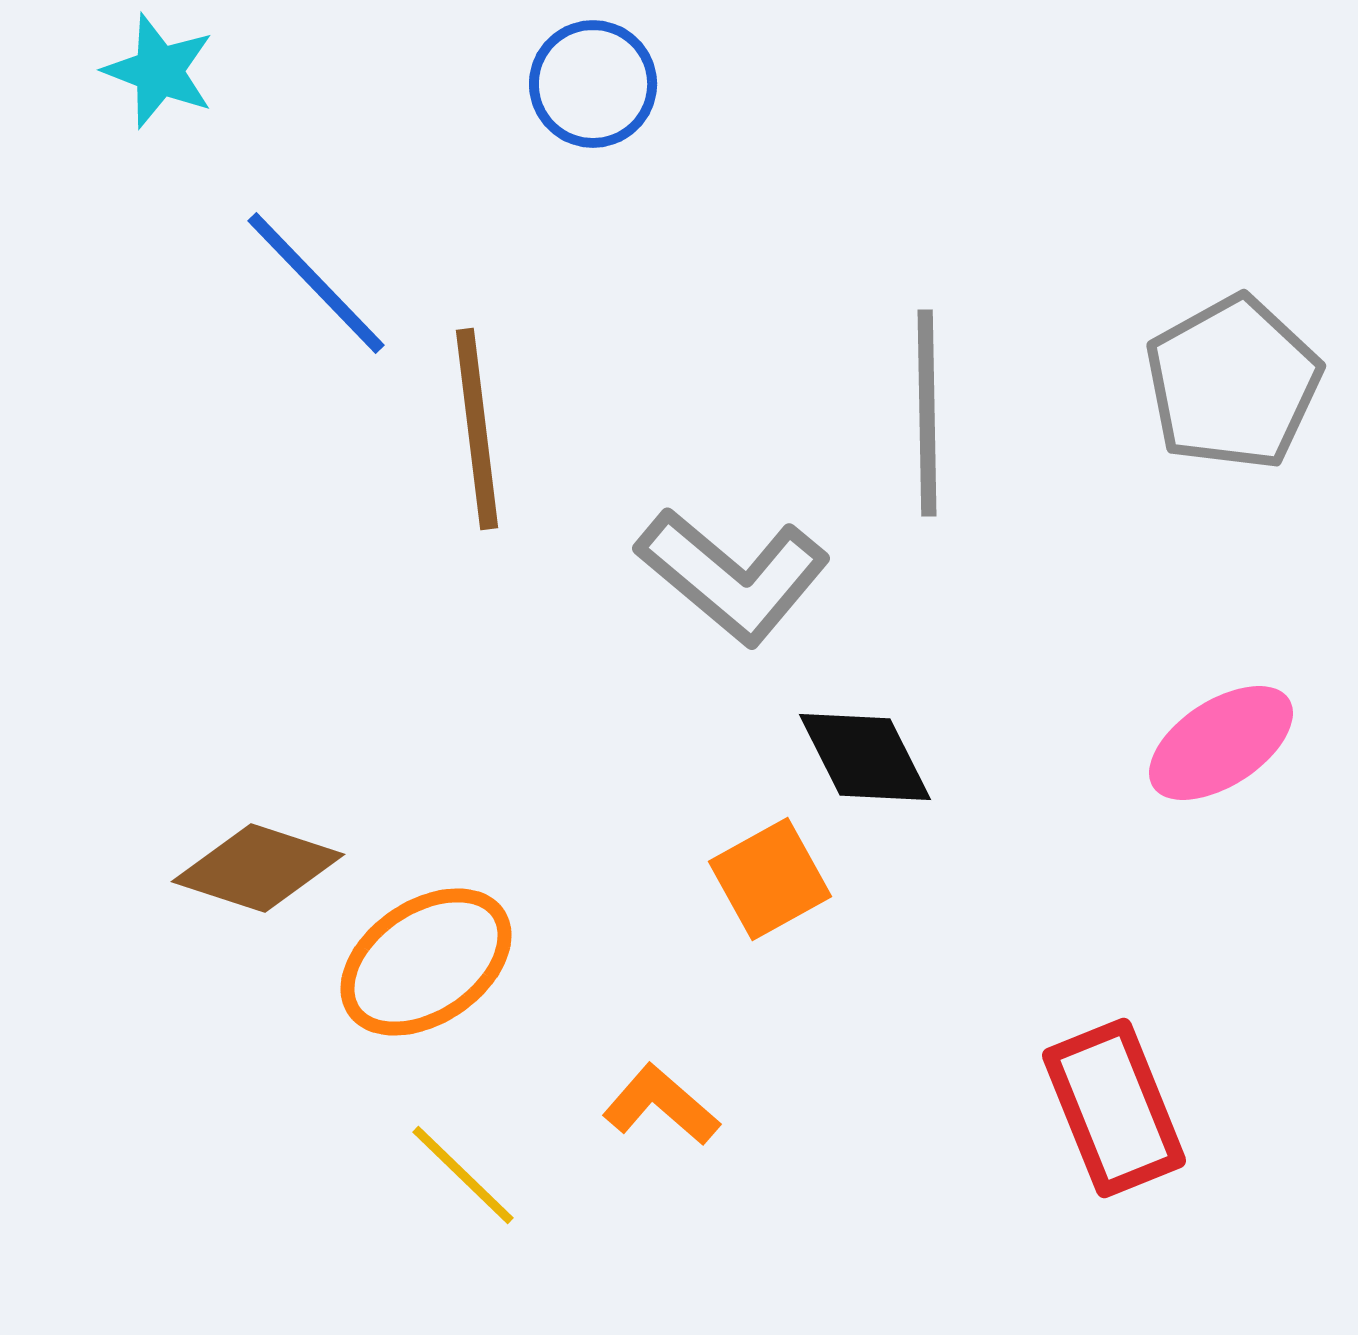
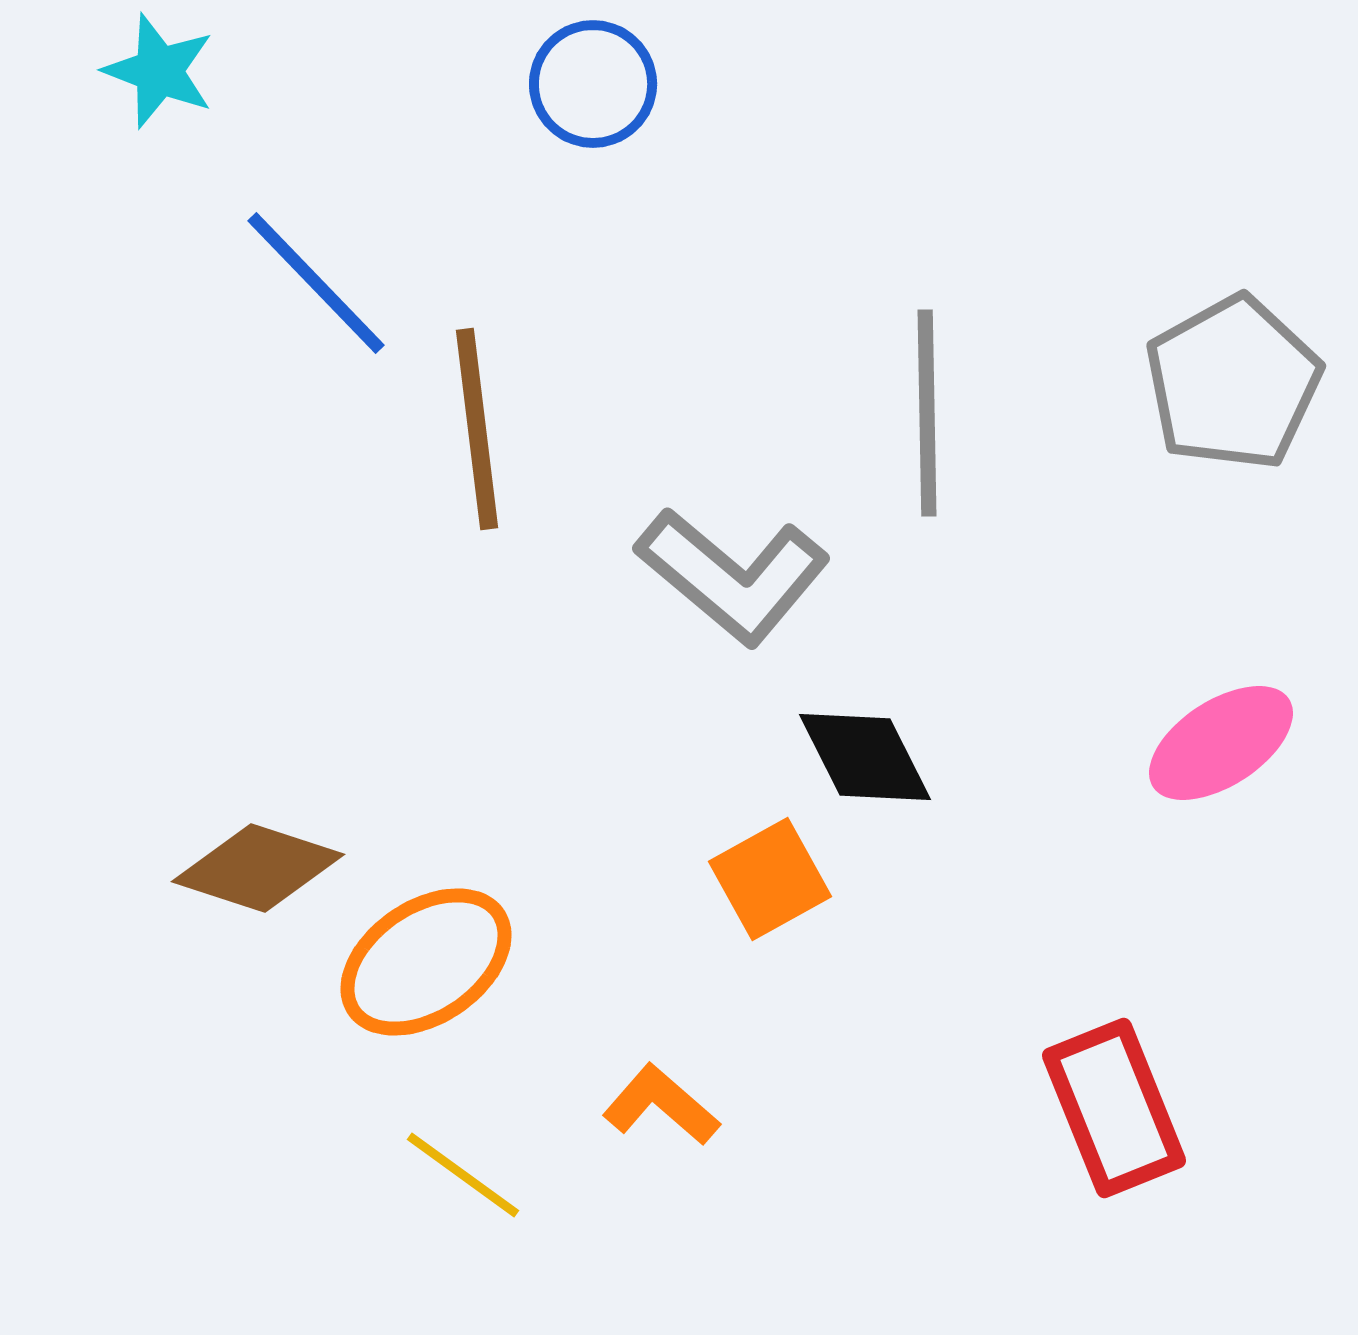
yellow line: rotated 8 degrees counterclockwise
